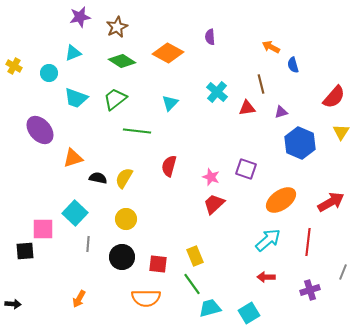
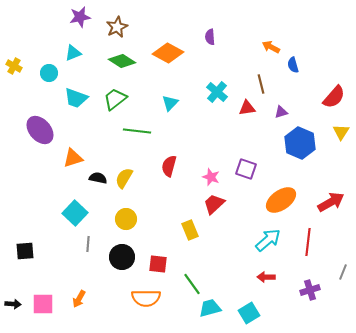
pink square at (43, 229): moved 75 px down
yellow rectangle at (195, 256): moved 5 px left, 26 px up
